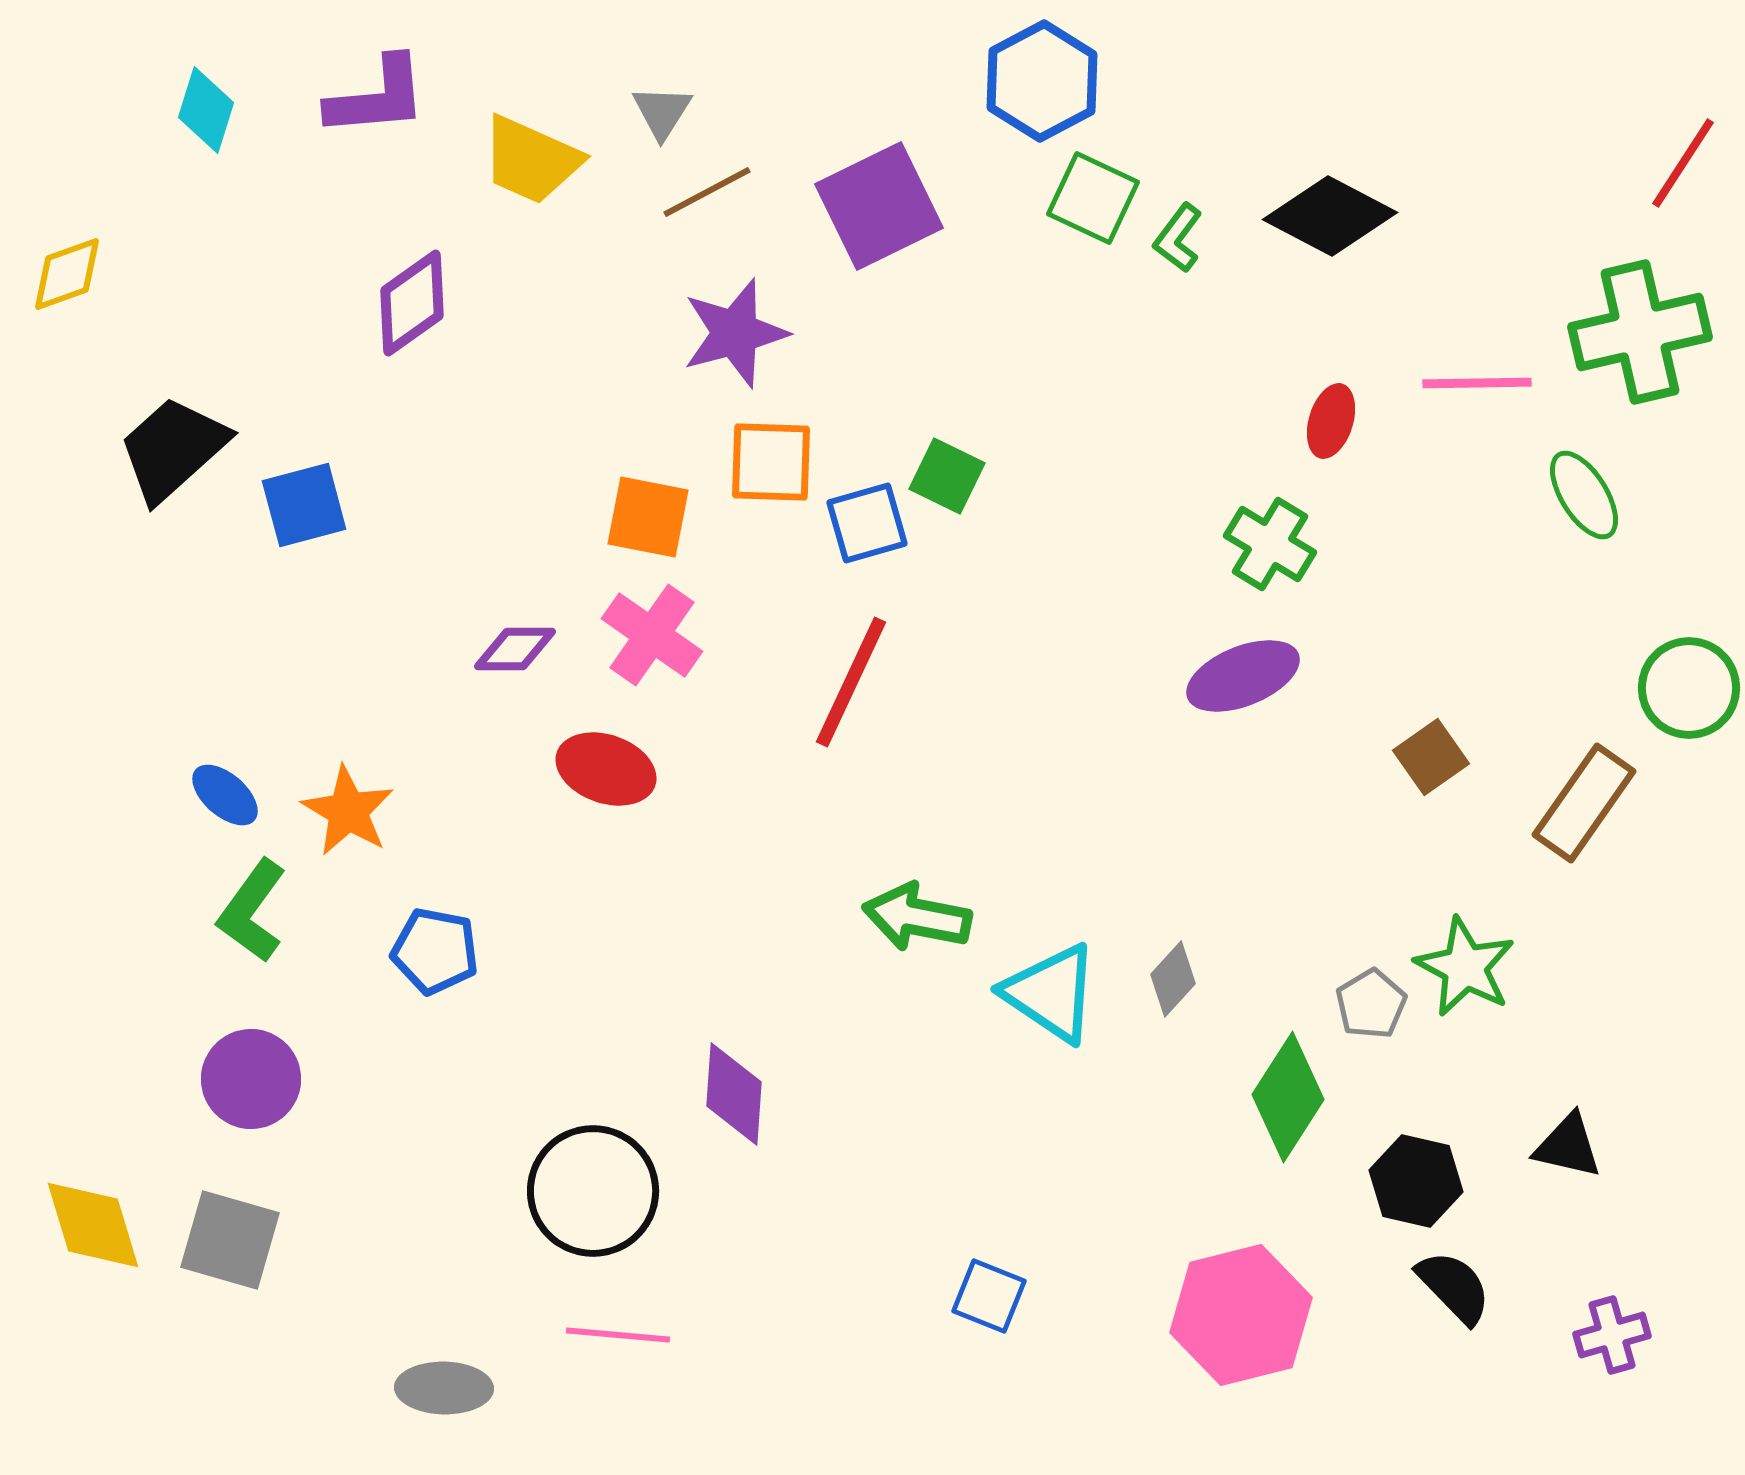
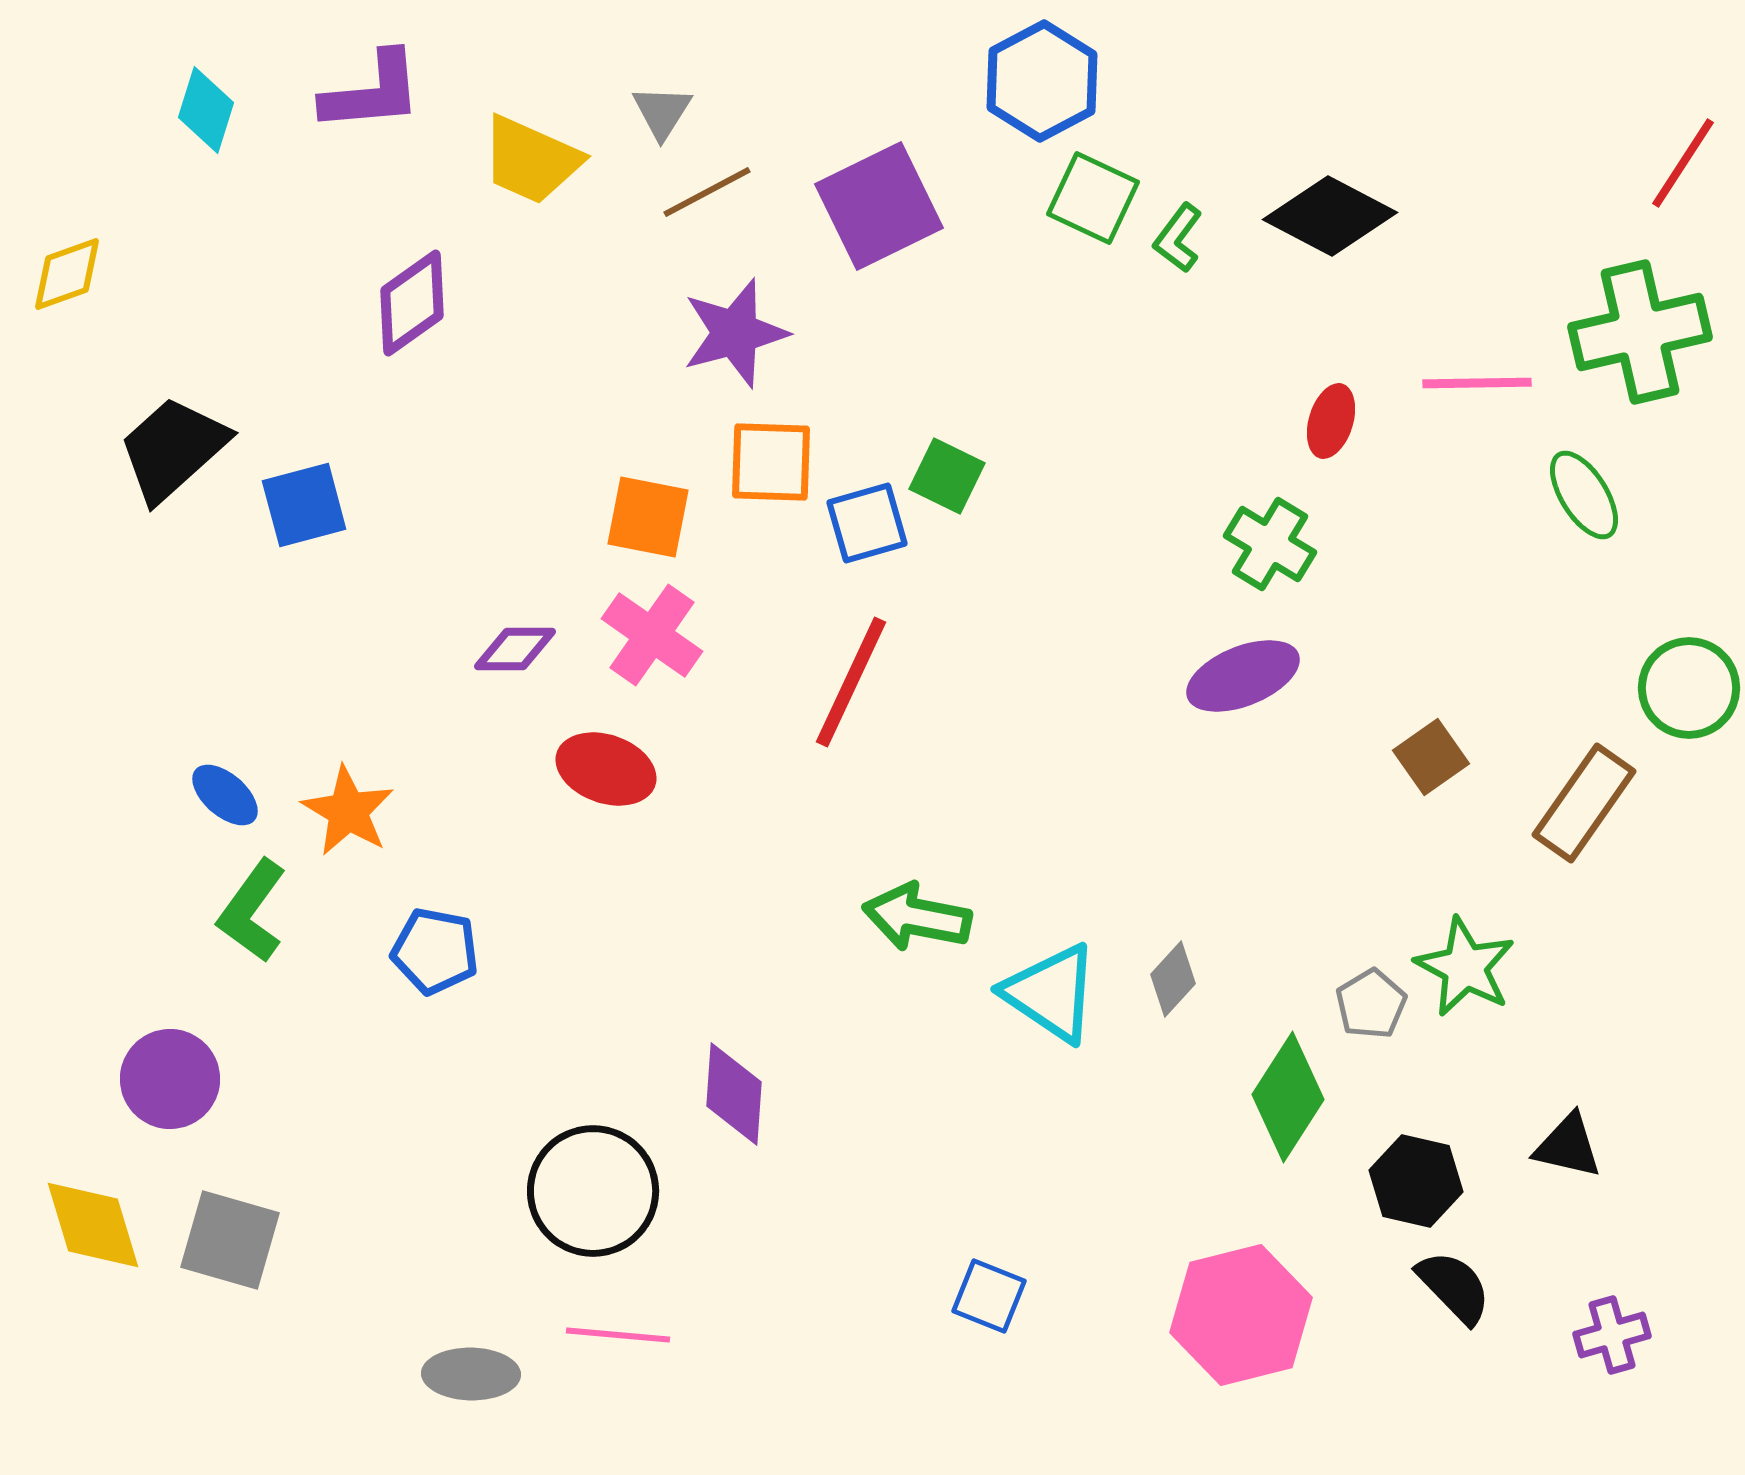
purple L-shape at (377, 97): moved 5 px left, 5 px up
purple circle at (251, 1079): moved 81 px left
gray ellipse at (444, 1388): moved 27 px right, 14 px up
